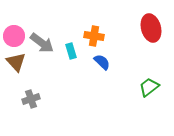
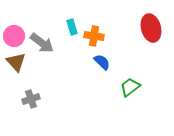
cyan rectangle: moved 1 px right, 24 px up
green trapezoid: moved 19 px left
